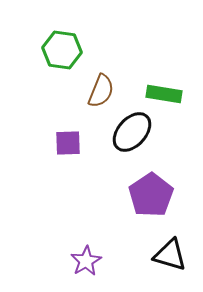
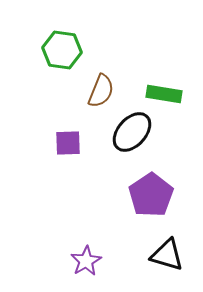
black triangle: moved 3 px left
